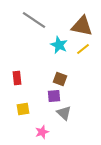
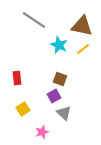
purple square: rotated 24 degrees counterclockwise
yellow square: rotated 24 degrees counterclockwise
